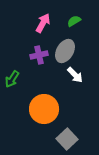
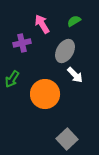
pink arrow: moved 1 px left, 1 px down; rotated 60 degrees counterclockwise
purple cross: moved 17 px left, 12 px up
orange circle: moved 1 px right, 15 px up
